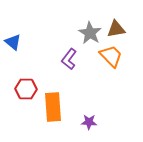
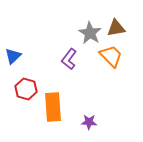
brown triangle: moved 1 px up
blue triangle: moved 14 px down; rotated 36 degrees clockwise
red hexagon: rotated 15 degrees clockwise
